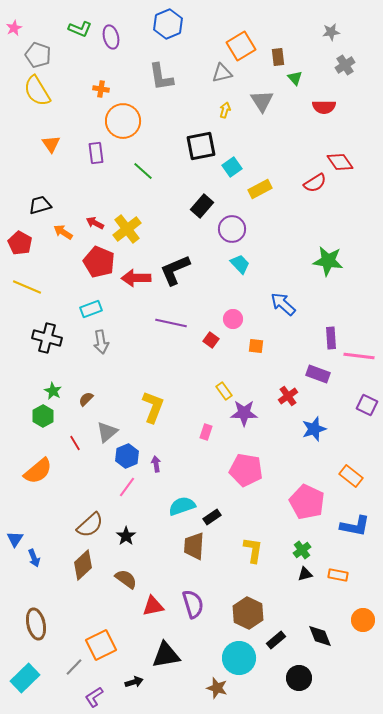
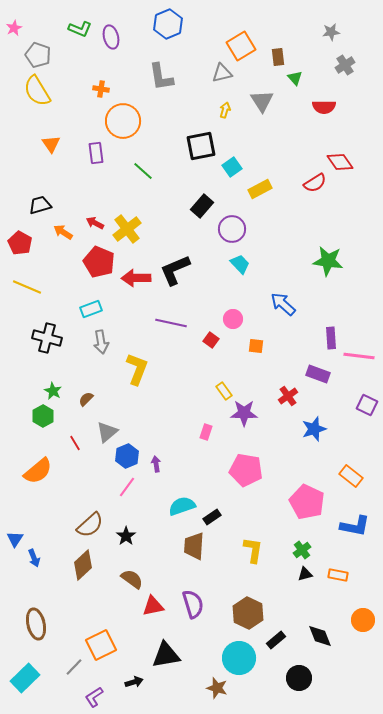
yellow L-shape at (153, 407): moved 16 px left, 38 px up
brown semicircle at (126, 579): moved 6 px right
